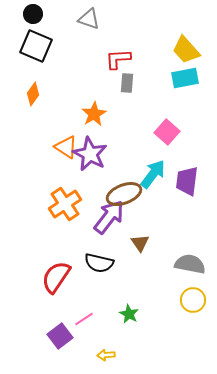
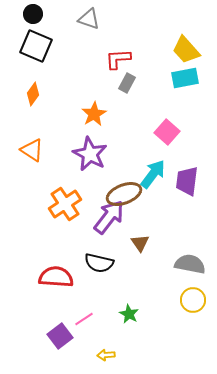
gray rectangle: rotated 24 degrees clockwise
orange triangle: moved 34 px left, 3 px down
red semicircle: rotated 60 degrees clockwise
